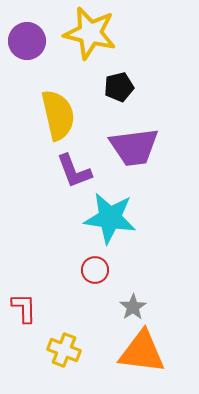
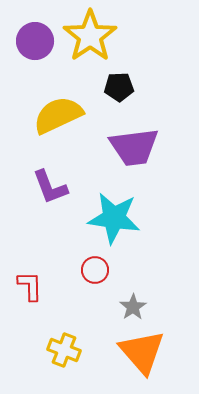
yellow star: moved 3 px down; rotated 24 degrees clockwise
purple circle: moved 8 px right
black pentagon: rotated 12 degrees clockwise
yellow semicircle: rotated 102 degrees counterclockwise
purple L-shape: moved 24 px left, 16 px down
cyan star: moved 4 px right
red L-shape: moved 6 px right, 22 px up
orange triangle: rotated 42 degrees clockwise
